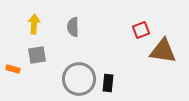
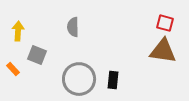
yellow arrow: moved 16 px left, 7 px down
red square: moved 24 px right, 7 px up; rotated 36 degrees clockwise
gray square: rotated 30 degrees clockwise
orange rectangle: rotated 32 degrees clockwise
black rectangle: moved 5 px right, 3 px up
